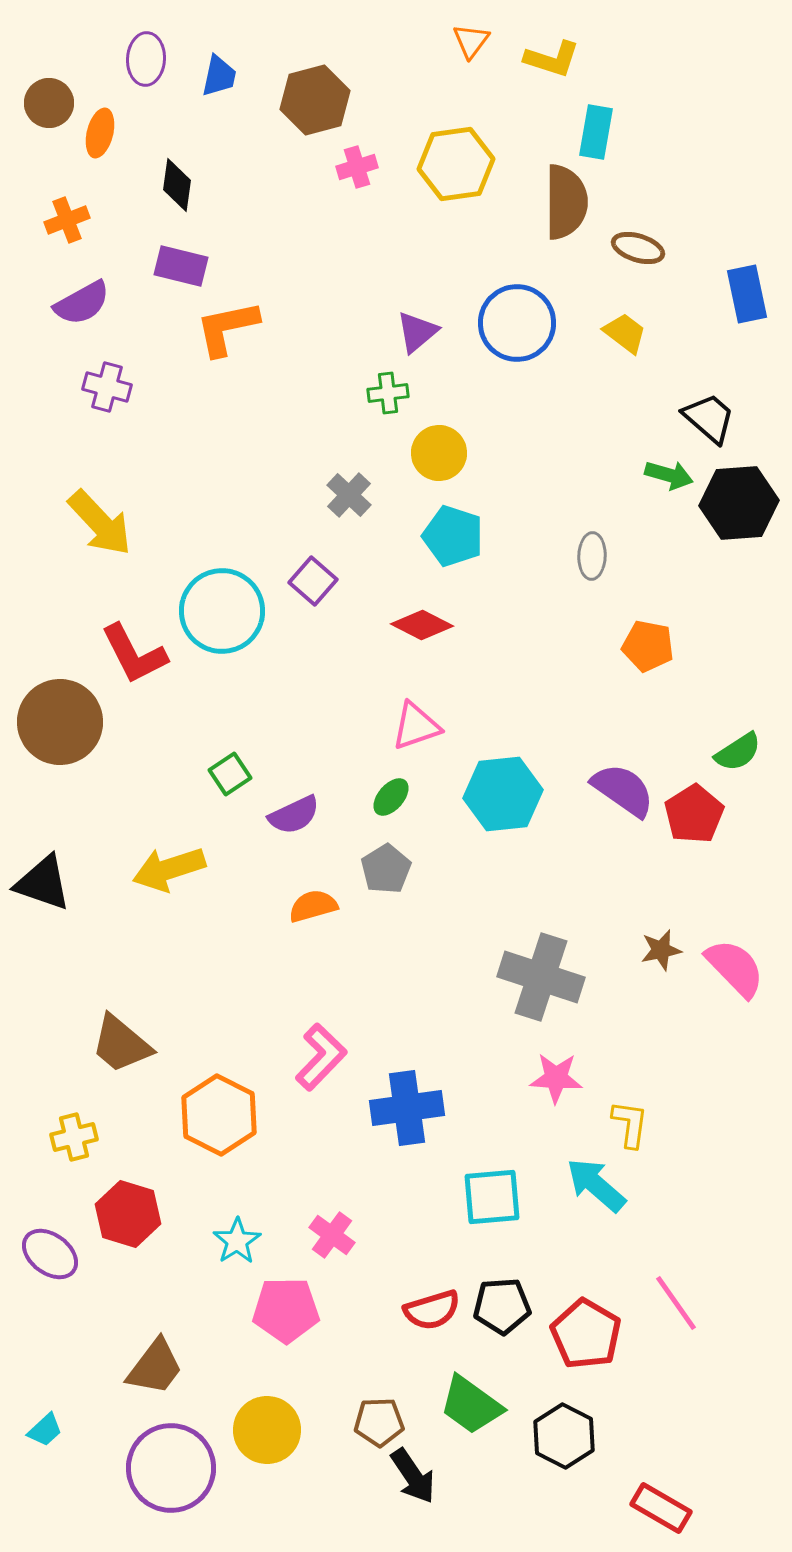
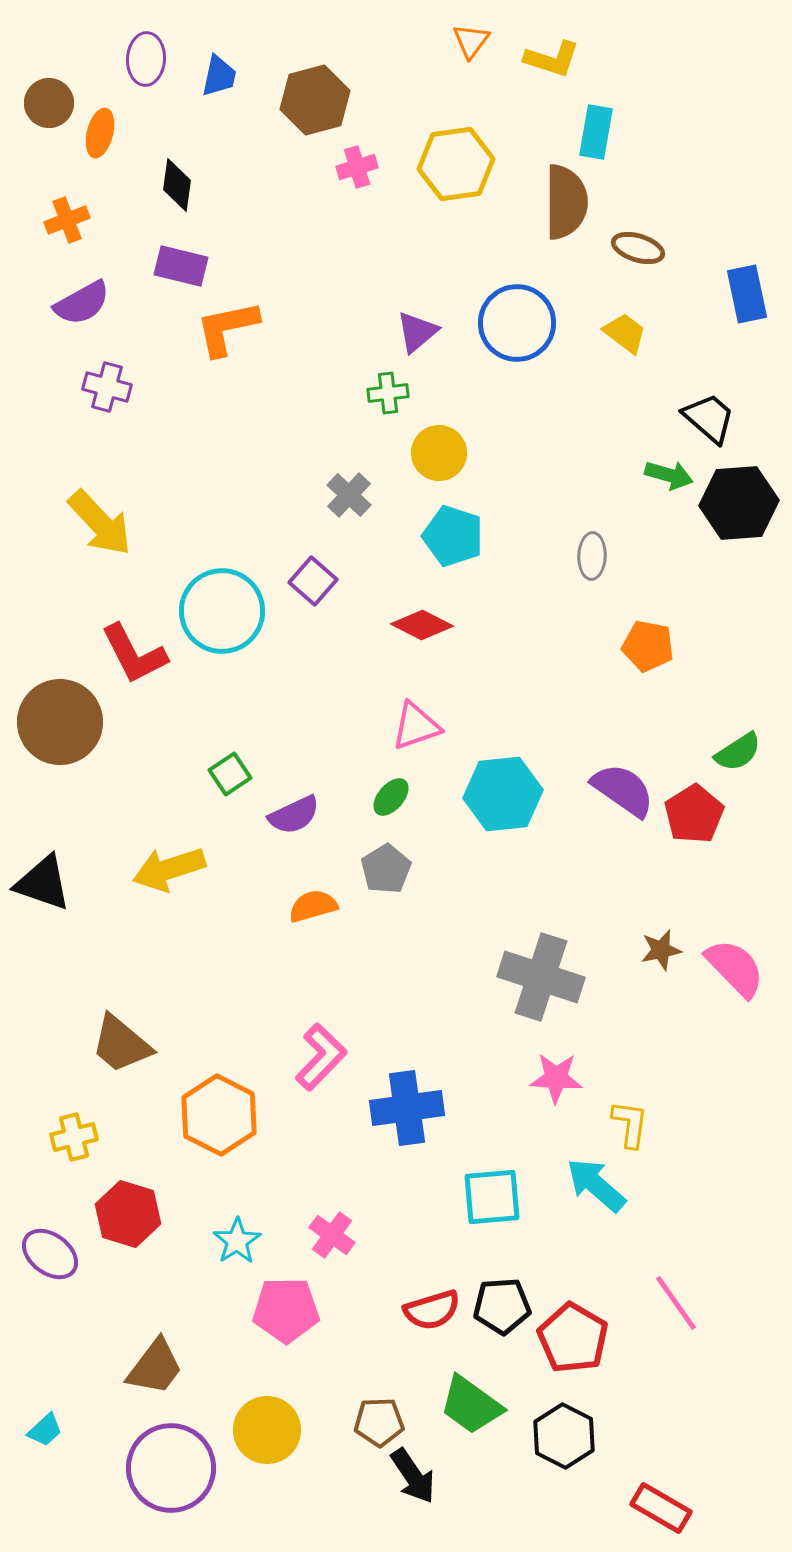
red pentagon at (586, 1334): moved 13 px left, 4 px down
